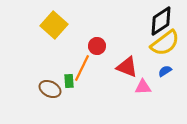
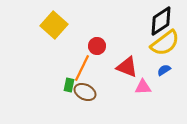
blue semicircle: moved 1 px left, 1 px up
green rectangle: moved 4 px down; rotated 16 degrees clockwise
brown ellipse: moved 35 px right, 3 px down
